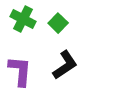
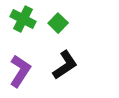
purple L-shape: rotated 28 degrees clockwise
